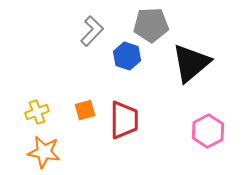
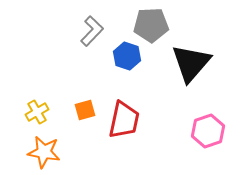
black triangle: rotated 9 degrees counterclockwise
yellow cross: rotated 10 degrees counterclockwise
red trapezoid: rotated 12 degrees clockwise
pink hexagon: rotated 8 degrees clockwise
